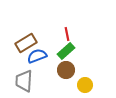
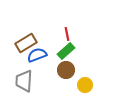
blue semicircle: moved 1 px up
